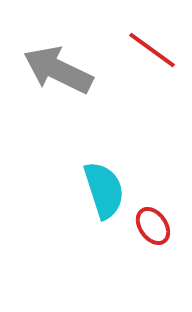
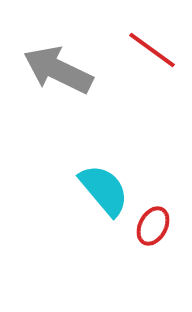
cyan semicircle: rotated 22 degrees counterclockwise
red ellipse: rotated 63 degrees clockwise
